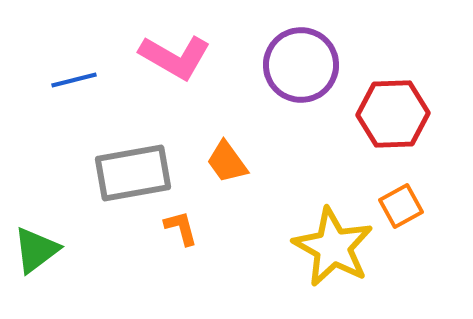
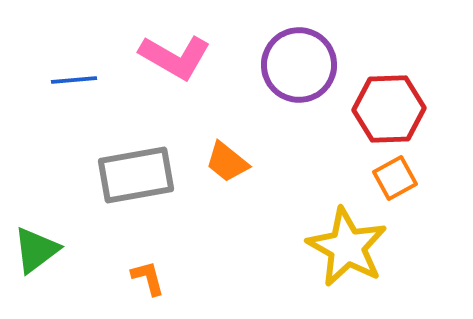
purple circle: moved 2 px left
blue line: rotated 9 degrees clockwise
red hexagon: moved 4 px left, 5 px up
orange trapezoid: rotated 15 degrees counterclockwise
gray rectangle: moved 3 px right, 2 px down
orange square: moved 6 px left, 28 px up
orange L-shape: moved 33 px left, 50 px down
yellow star: moved 14 px right
